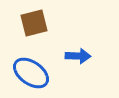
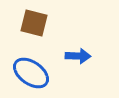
brown square: rotated 28 degrees clockwise
